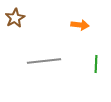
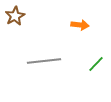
brown star: moved 2 px up
green line: rotated 42 degrees clockwise
